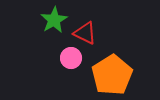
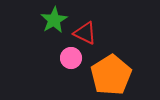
orange pentagon: moved 1 px left
